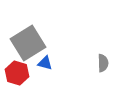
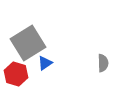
blue triangle: rotated 49 degrees counterclockwise
red hexagon: moved 1 px left, 1 px down
